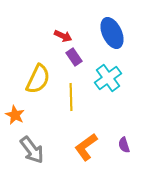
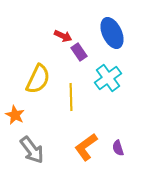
purple rectangle: moved 5 px right, 5 px up
purple semicircle: moved 6 px left, 3 px down
